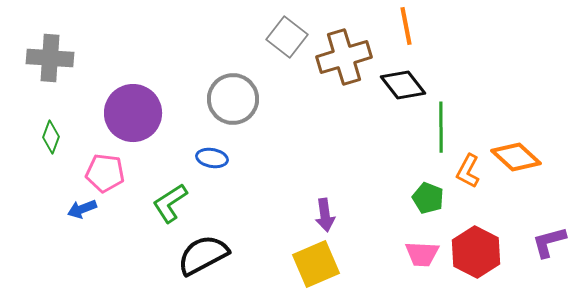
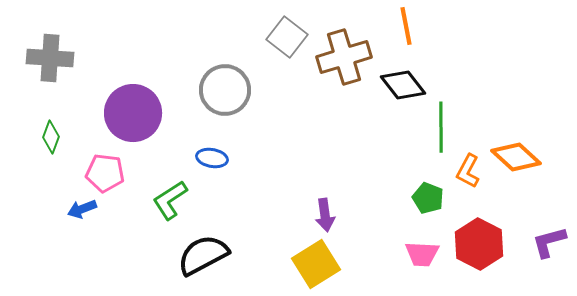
gray circle: moved 8 px left, 9 px up
green L-shape: moved 3 px up
red hexagon: moved 3 px right, 8 px up
yellow square: rotated 9 degrees counterclockwise
